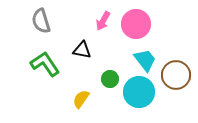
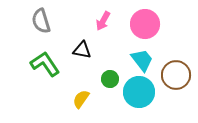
pink circle: moved 9 px right
cyan trapezoid: moved 3 px left
